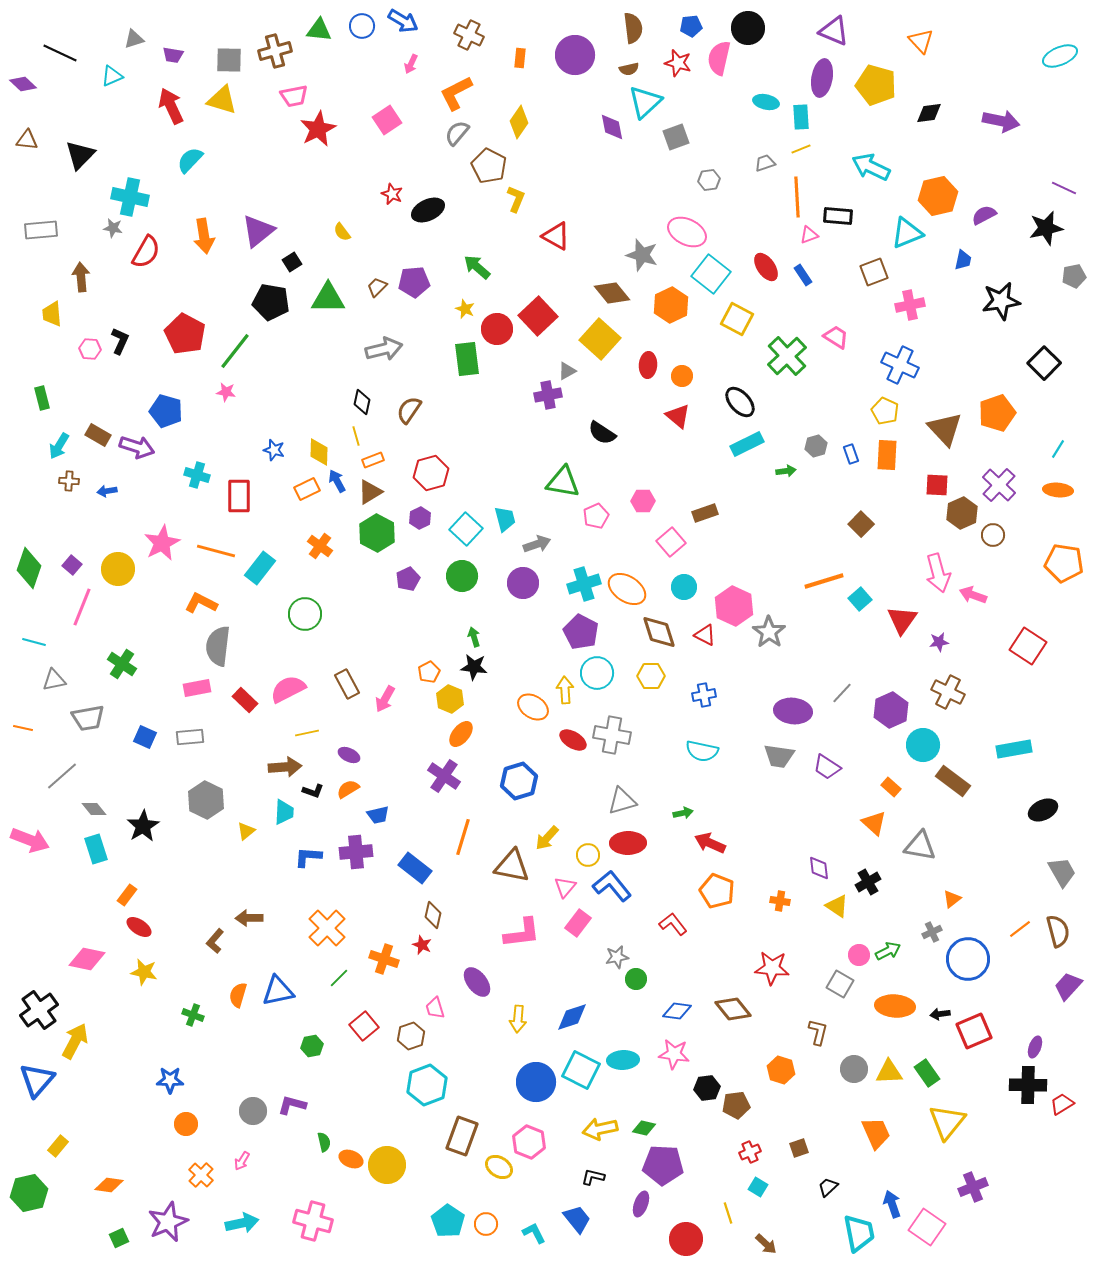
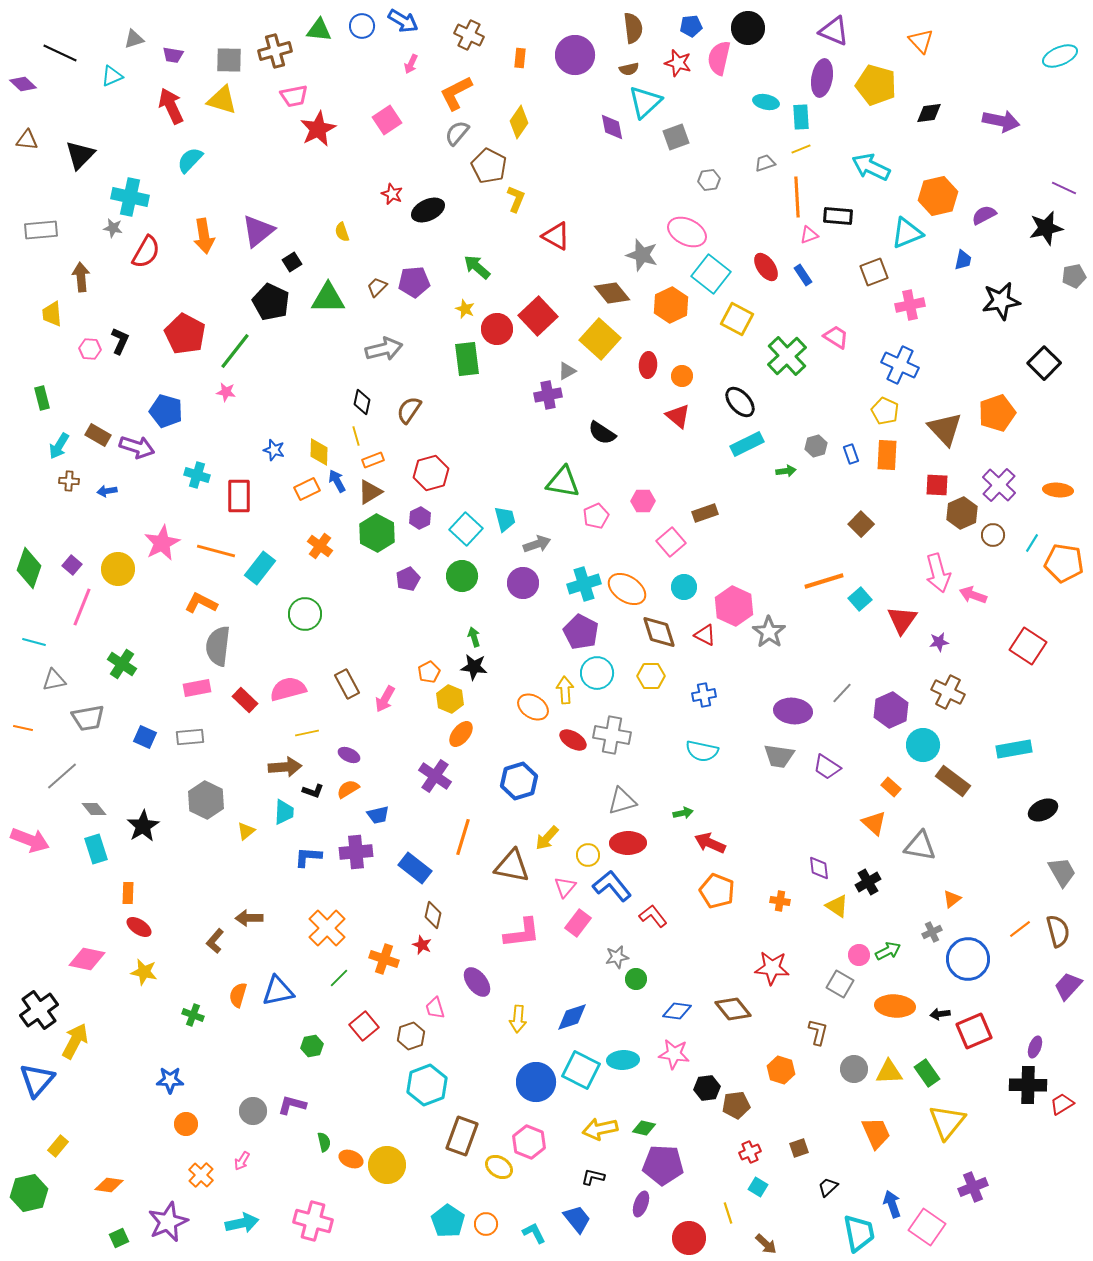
yellow semicircle at (342, 232): rotated 18 degrees clockwise
black pentagon at (271, 302): rotated 15 degrees clockwise
cyan line at (1058, 449): moved 26 px left, 94 px down
pink semicircle at (288, 689): rotated 12 degrees clockwise
purple cross at (444, 776): moved 9 px left
orange rectangle at (127, 895): moved 1 px right, 2 px up; rotated 35 degrees counterclockwise
red L-shape at (673, 924): moved 20 px left, 8 px up
red circle at (686, 1239): moved 3 px right, 1 px up
